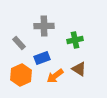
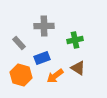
brown triangle: moved 1 px left, 1 px up
orange hexagon: rotated 20 degrees counterclockwise
